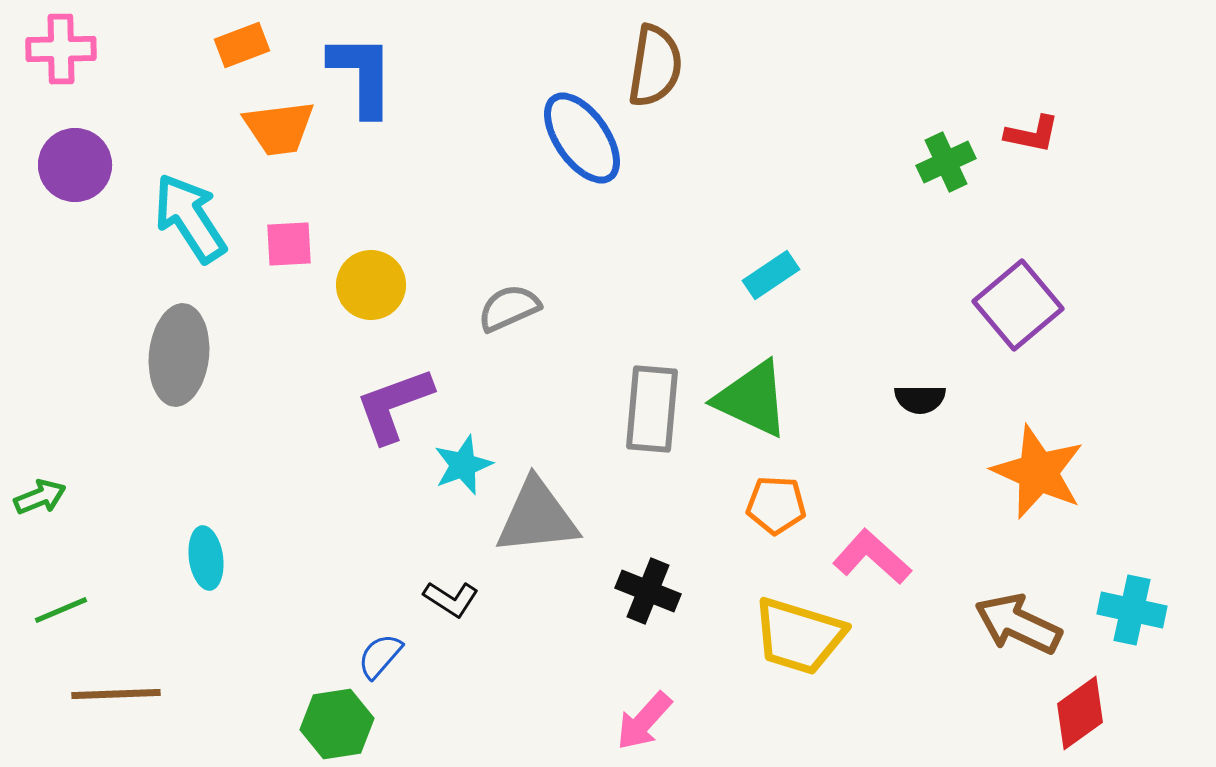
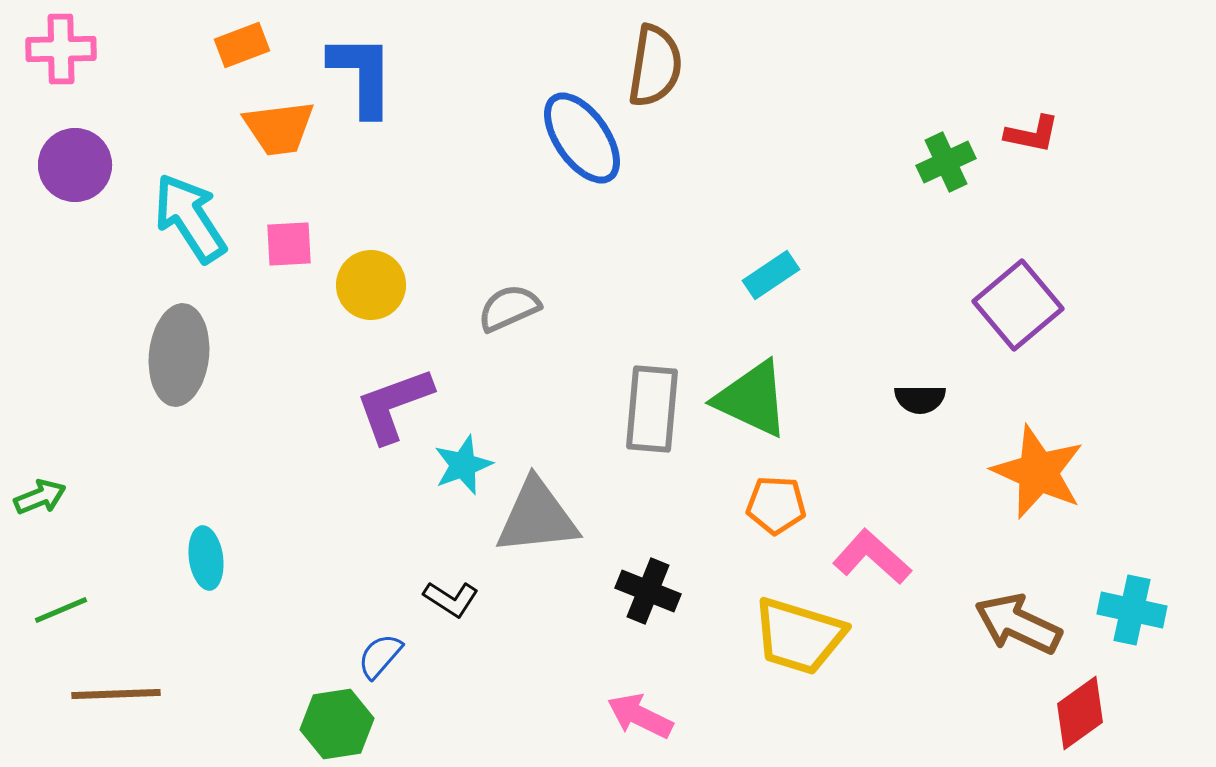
pink arrow: moved 4 px left, 5 px up; rotated 74 degrees clockwise
